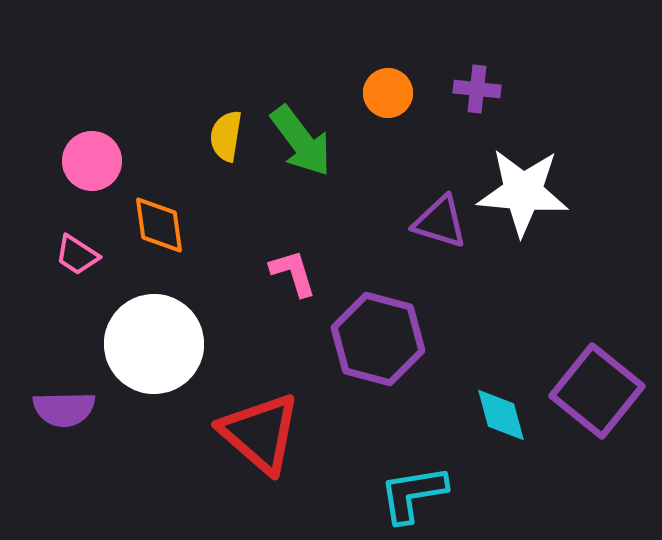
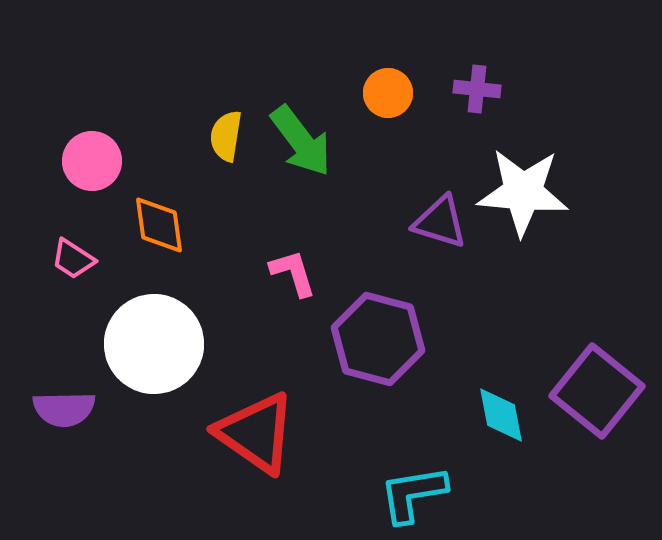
pink trapezoid: moved 4 px left, 4 px down
cyan diamond: rotated 4 degrees clockwise
red triangle: moved 4 px left; rotated 6 degrees counterclockwise
